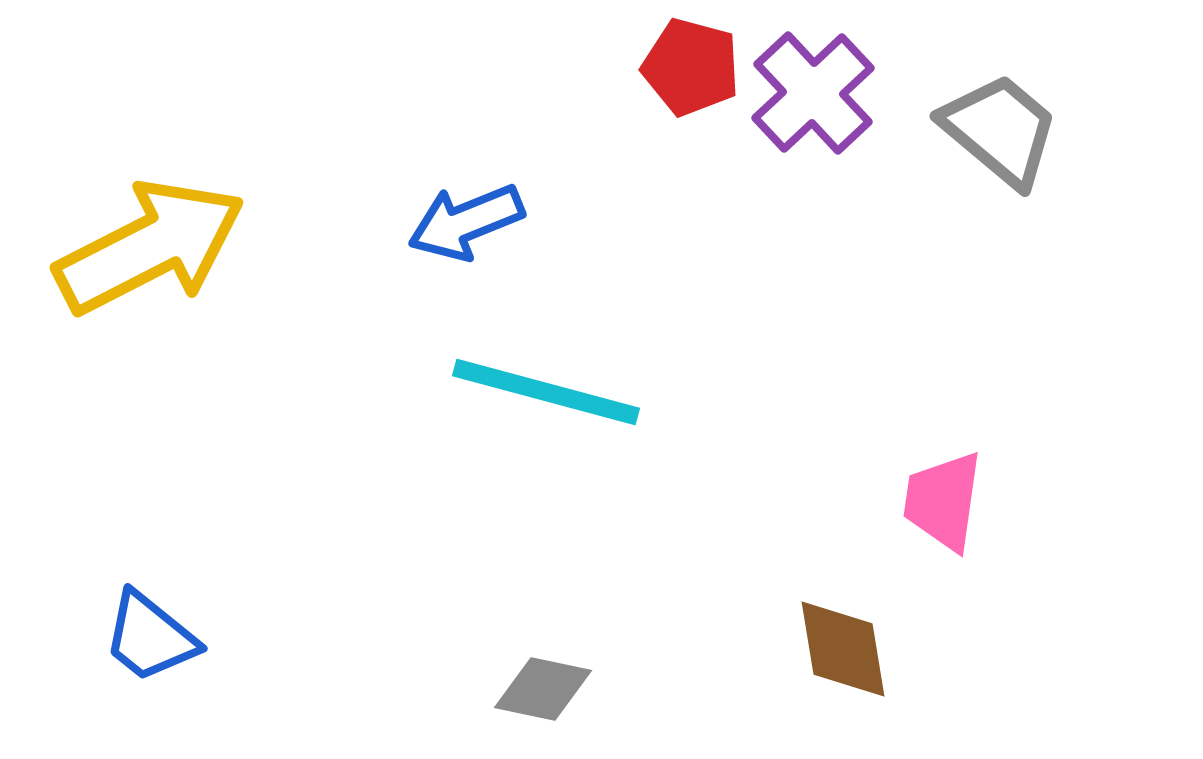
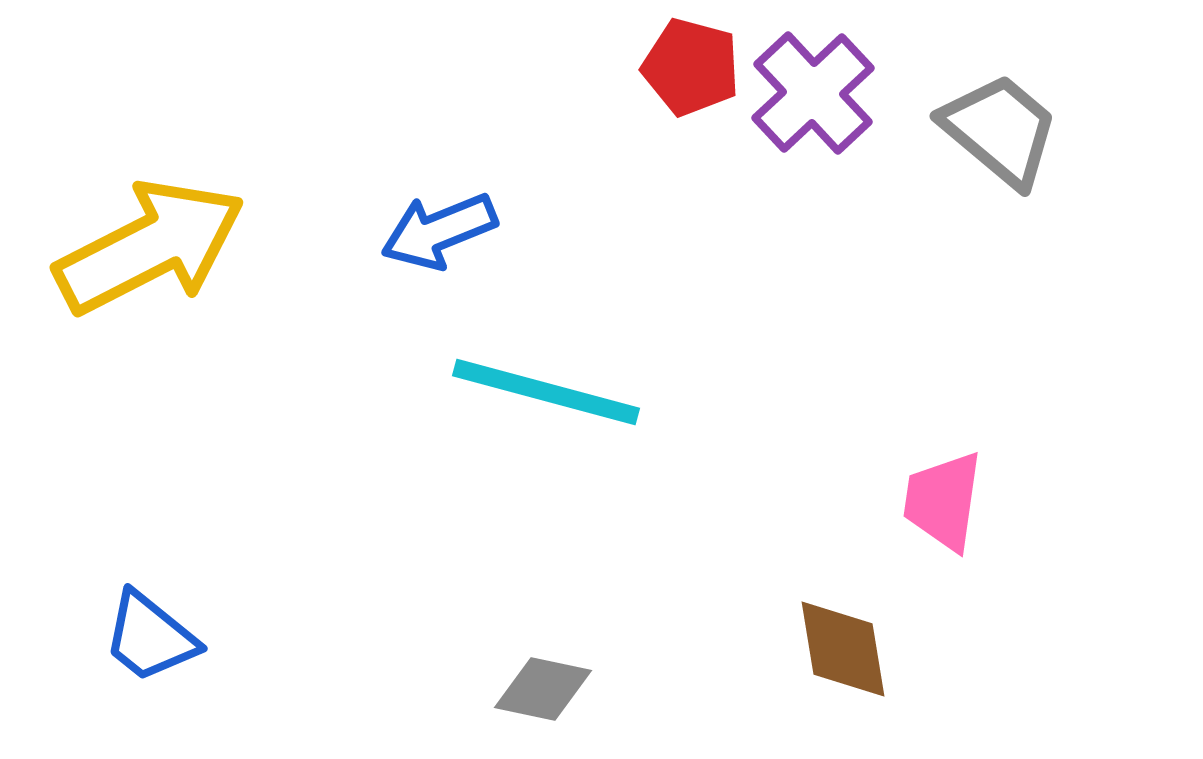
blue arrow: moved 27 px left, 9 px down
